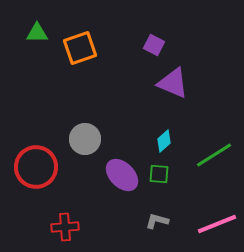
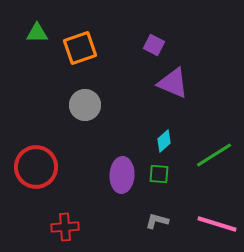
gray circle: moved 34 px up
purple ellipse: rotated 48 degrees clockwise
pink line: rotated 39 degrees clockwise
